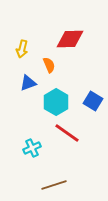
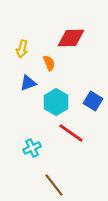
red diamond: moved 1 px right, 1 px up
orange semicircle: moved 2 px up
red line: moved 4 px right
brown line: rotated 70 degrees clockwise
